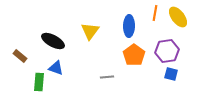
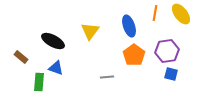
yellow ellipse: moved 3 px right, 3 px up
blue ellipse: rotated 20 degrees counterclockwise
brown rectangle: moved 1 px right, 1 px down
